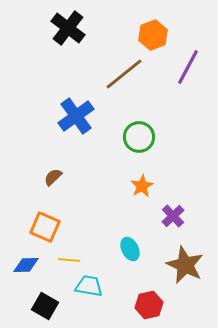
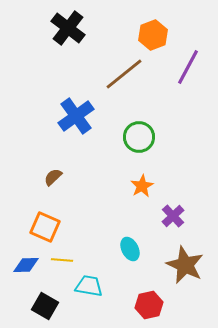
yellow line: moved 7 px left
